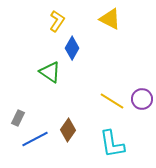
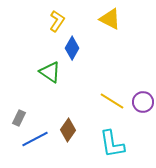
purple circle: moved 1 px right, 3 px down
gray rectangle: moved 1 px right
